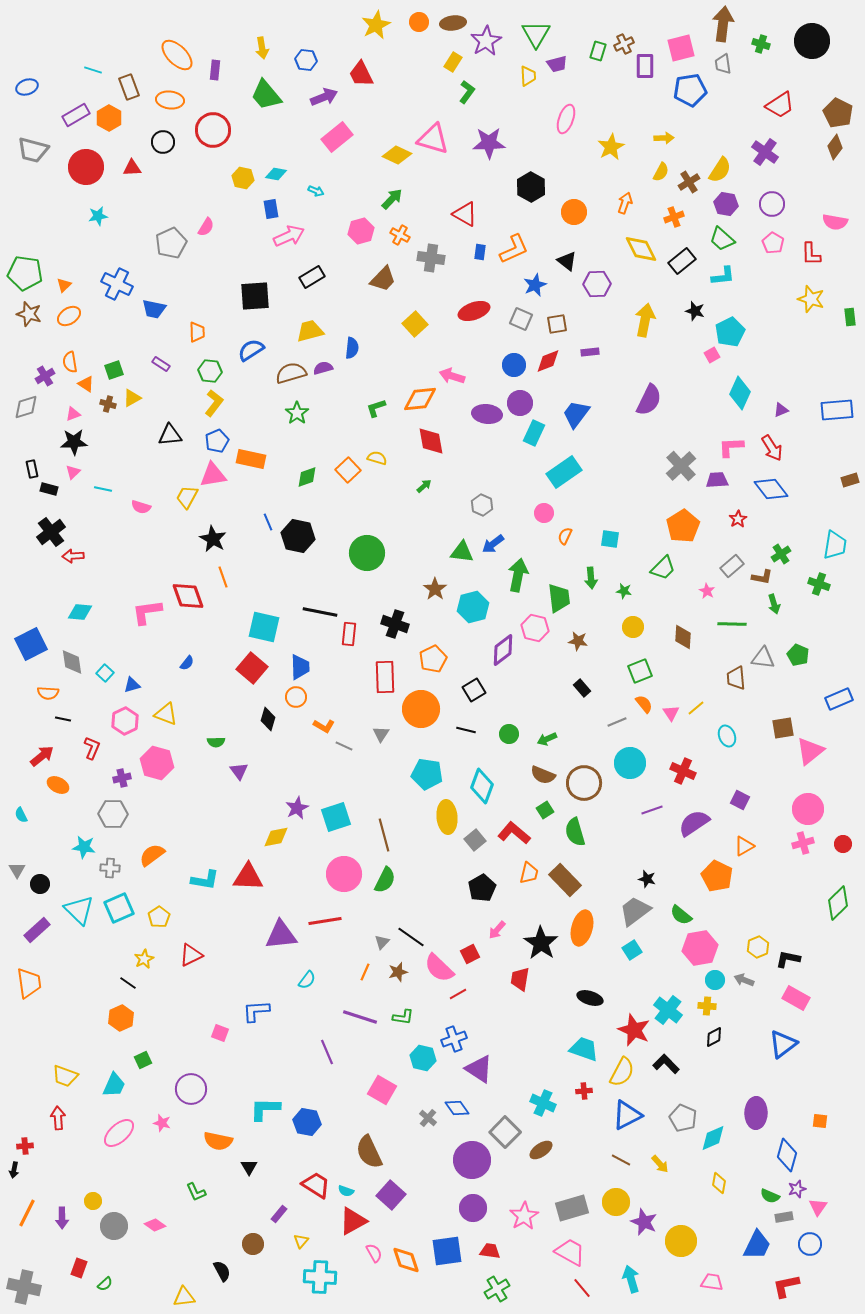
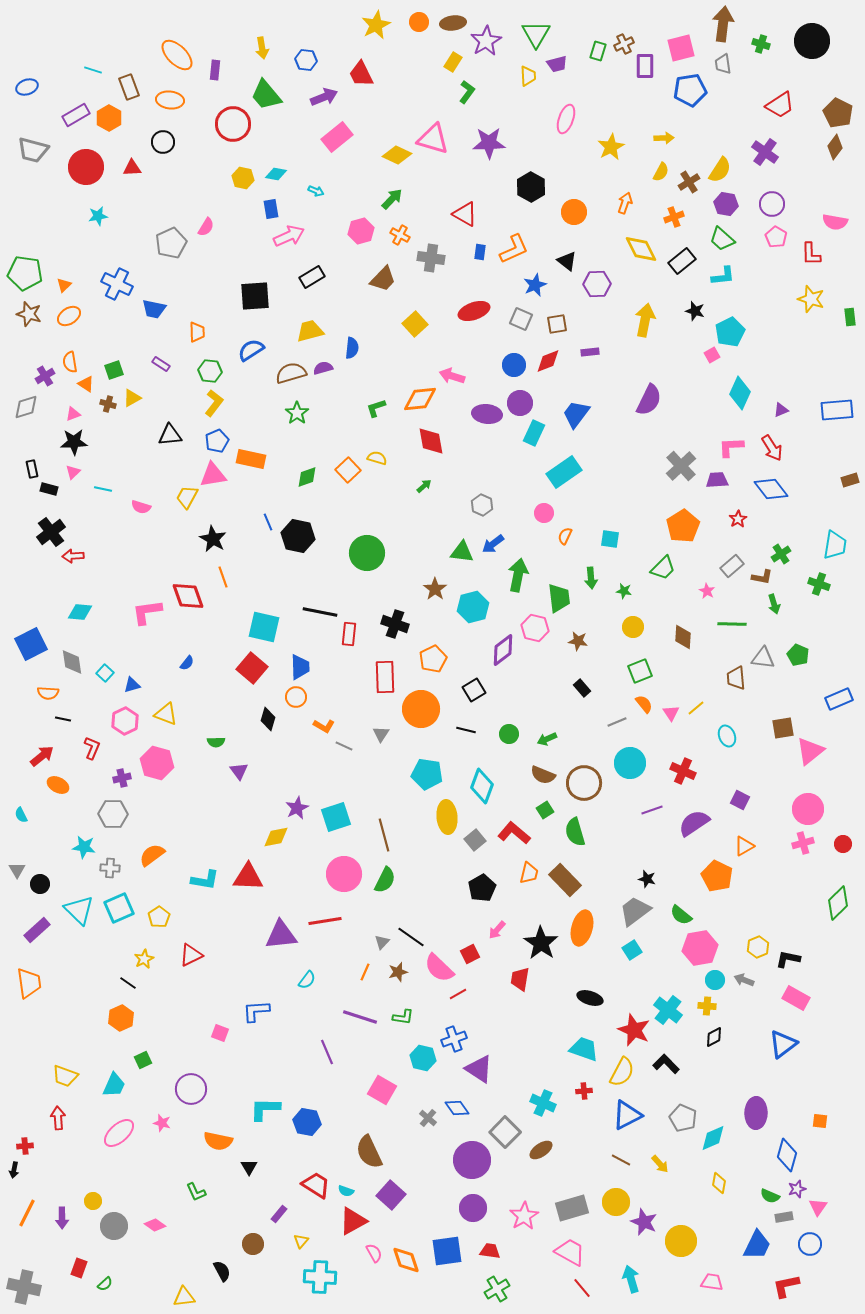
red circle at (213, 130): moved 20 px right, 6 px up
pink pentagon at (773, 243): moved 3 px right, 6 px up
